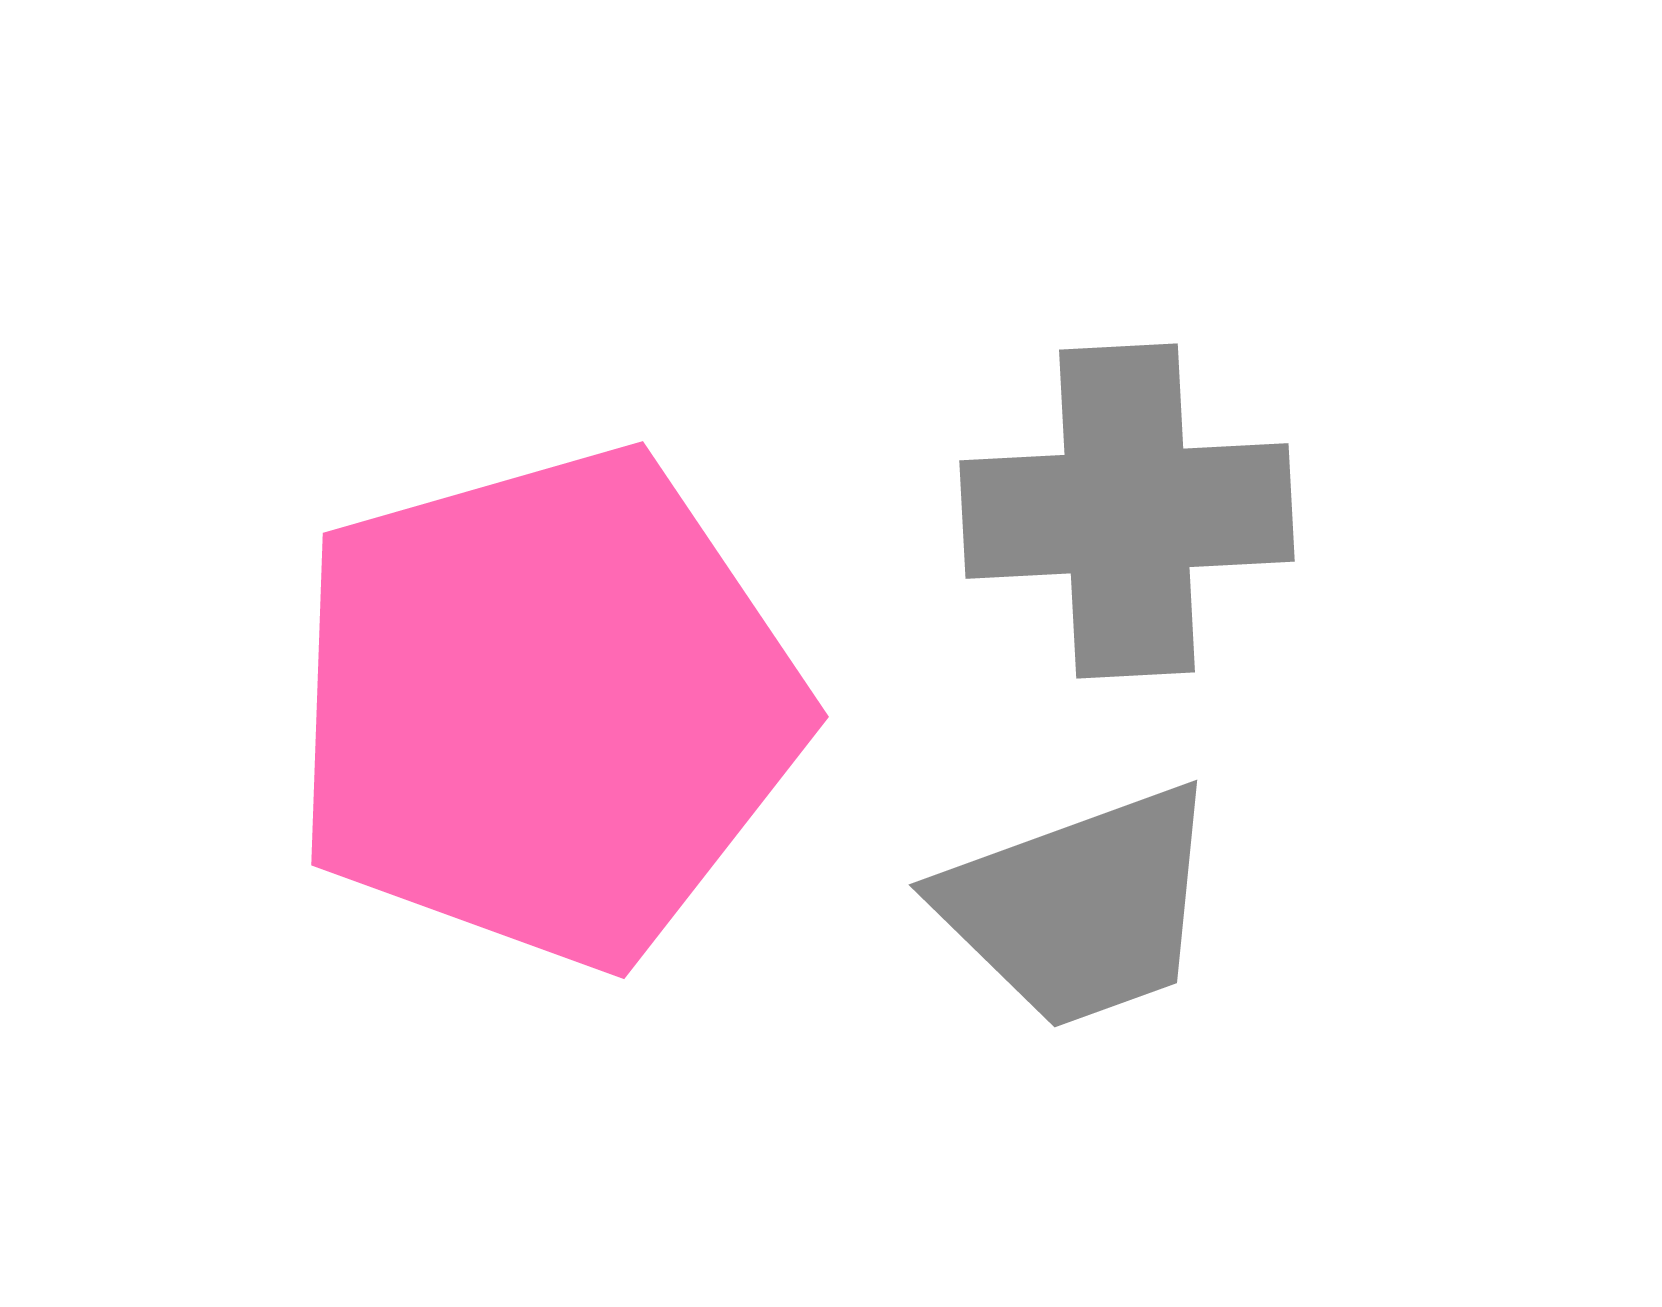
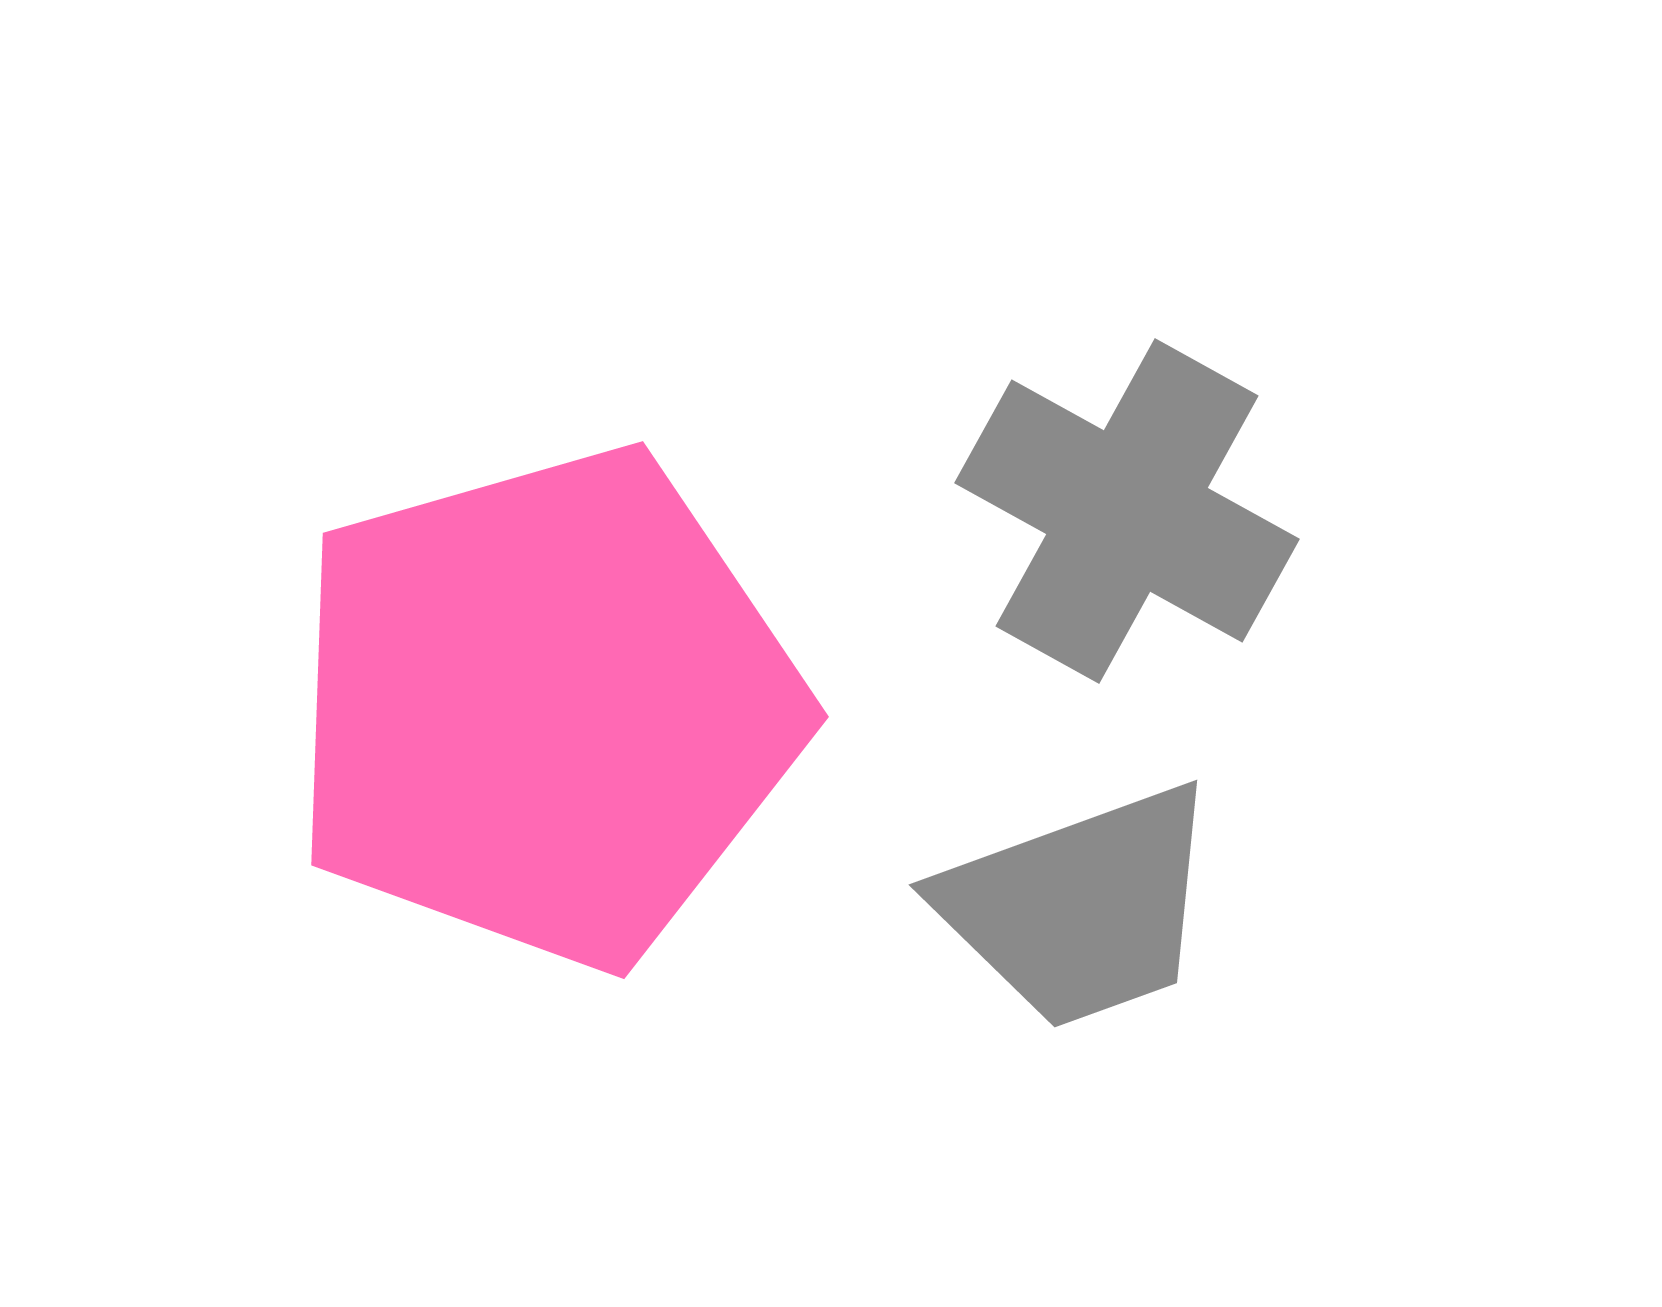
gray cross: rotated 32 degrees clockwise
